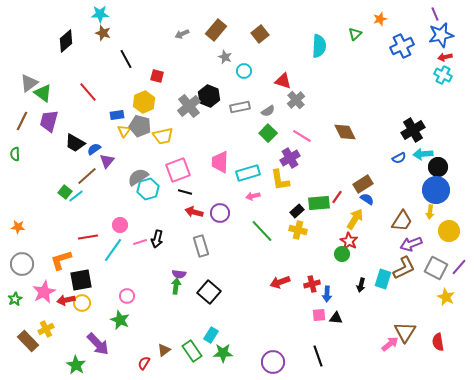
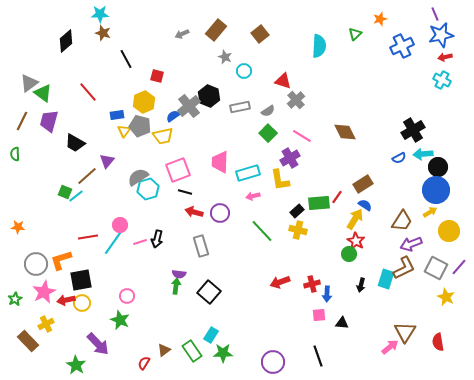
cyan cross at (443, 75): moved 1 px left, 5 px down
blue semicircle at (94, 149): moved 79 px right, 33 px up
green square at (65, 192): rotated 16 degrees counterclockwise
blue semicircle at (367, 199): moved 2 px left, 6 px down
yellow arrow at (430, 212): rotated 128 degrees counterclockwise
red star at (349, 241): moved 7 px right
cyan line at (113, 250): moved 7 px up
green circle at (342, 254): moved 7 px right
gray circle at (22, 264): moved 14 px right
cyan rectangle at (383, 279): moved 3 px right
black triangle at (336, 318): moved 6 px right, 5 px down
yellow cross at (46, 329): moved 5 px up
pink arrow at (390, 344): moved 3 px down
